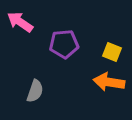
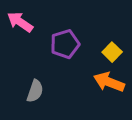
purple pentagon: moved 1 px right; rotated 12 degrees counterclockwise
yellow square: rotated 24 degrees clockwise
orange arrow: rotated 12 degrees clockwise
